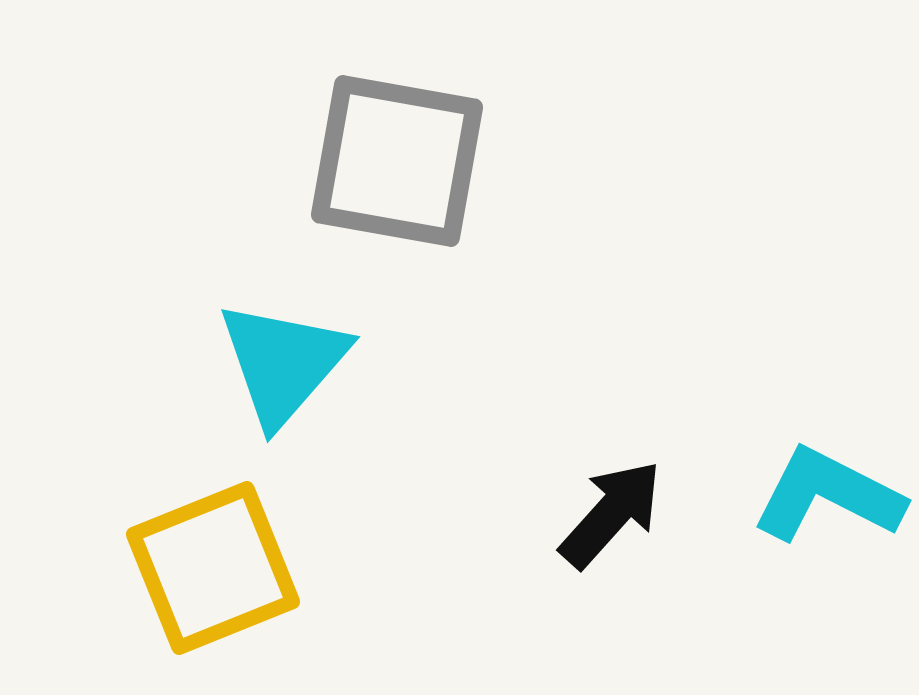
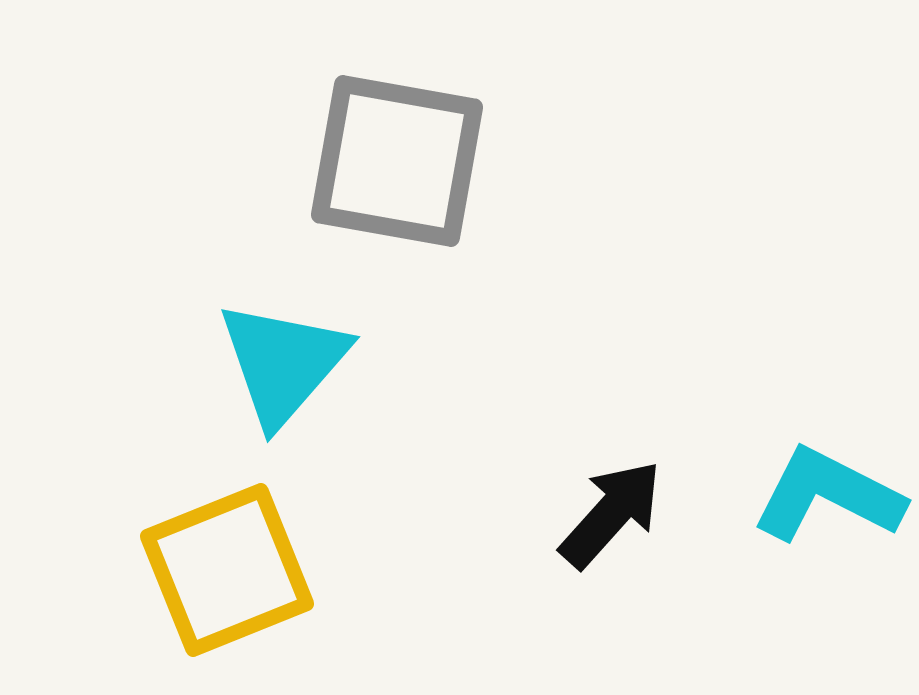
yellow square: moved 14 px right, 2 px down
